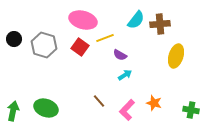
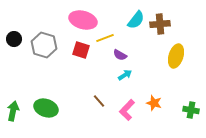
red square: moved 1 px right, 3 px down; rotated 18 degrees counterclockwise
